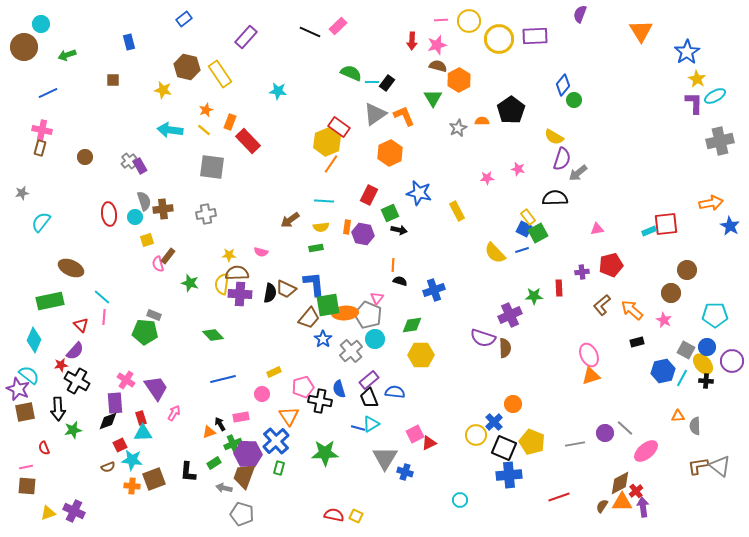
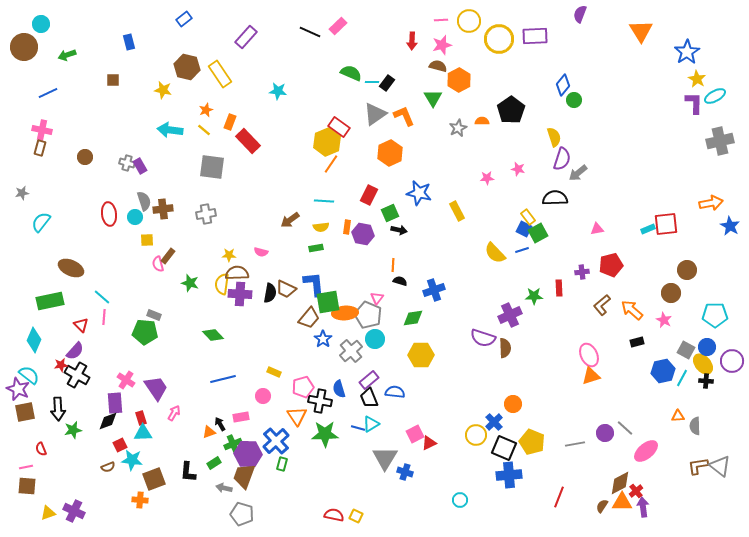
pink star at (437, 45): moved 5 px right
yellow semicircle at (554, 137): rotated 138 degrees counterclockwise
gray cross at (129, 161): moved 2 px left, 2 px down; rotated 35 degrees counterclockwise
cyan rectangle at (649, 231): moved 1 px left, 2 px up
yellow square at (147, 240): rotated 16 degrees clockwise
green square at (328, 305): moved 3 px up
green diamond at (412, 325): moved 1 px right, 7 px up
yellow rectangle at (274, 372): rotated 48 degrees clockwise
black cross at (77, 381): moved 6 px up
pink circle at (262, 394): moved 1 px right, 2 px down
orange triangle at (289, 416): moved 8 px right
red semicircle at (44, 448): moved 3 px left, 1 px down
green star at (325, 453): moved 19 px up
green rectangle at (279, 468): moved 3 px right, 4 px up
orange cross at (132, 486): moved 8 px right, 14 px down
red line at (559, 497): rotated 50 degrees counterclockwise
